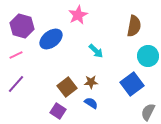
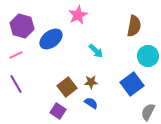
purple line: rotated 72 degrees counterclockwise
